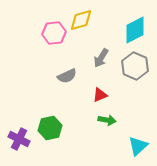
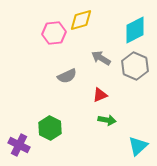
gray arrow: rotated 90 degrees clockwise
green hexagon: rotated 20 degrees counterclockwise
purple cross: moved 6 px down
